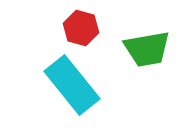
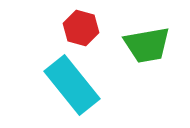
green trapezoid: moved 4 px up
